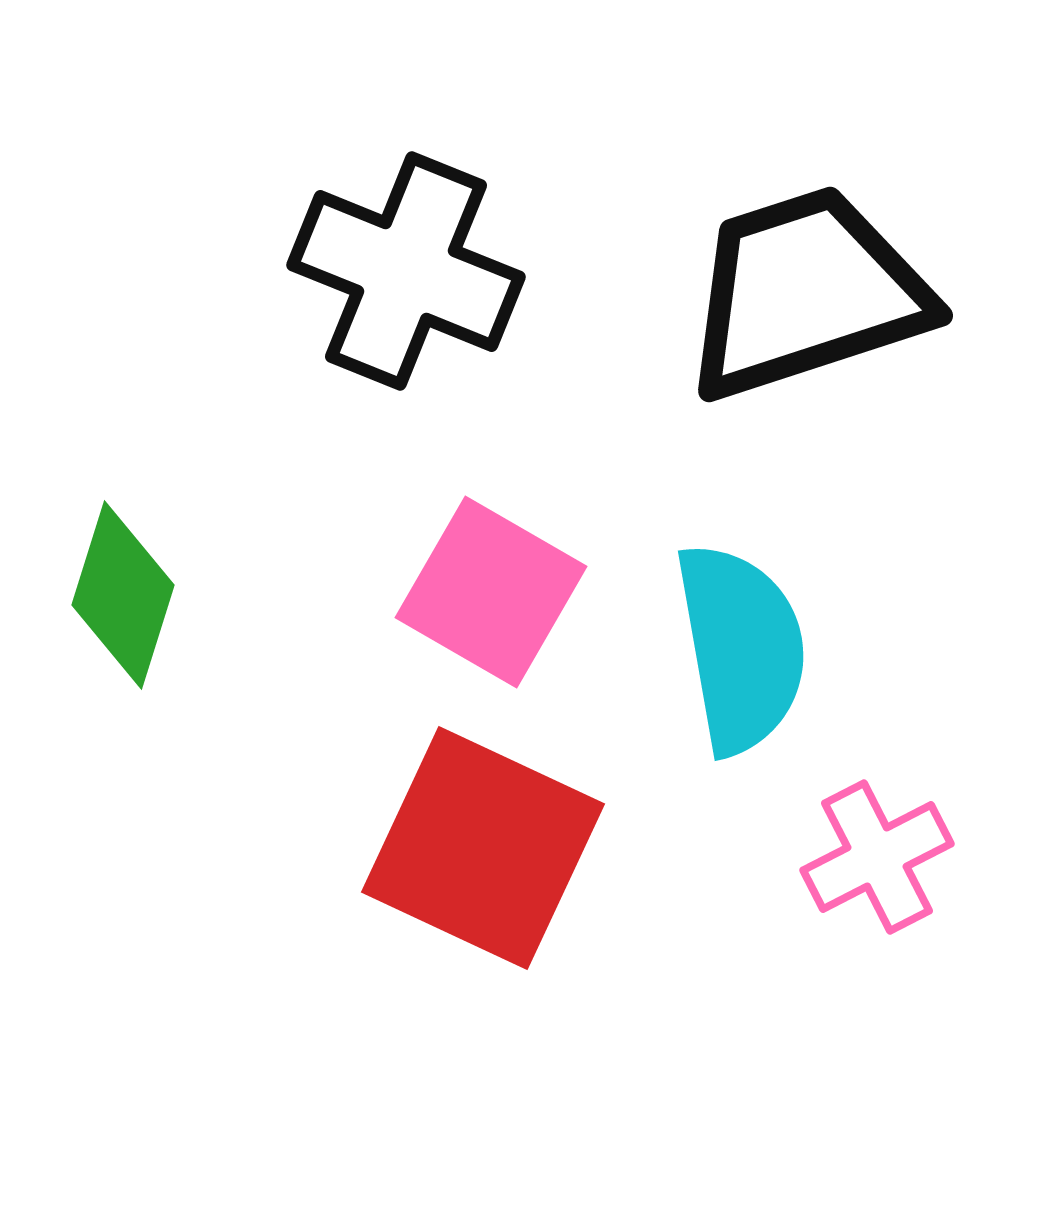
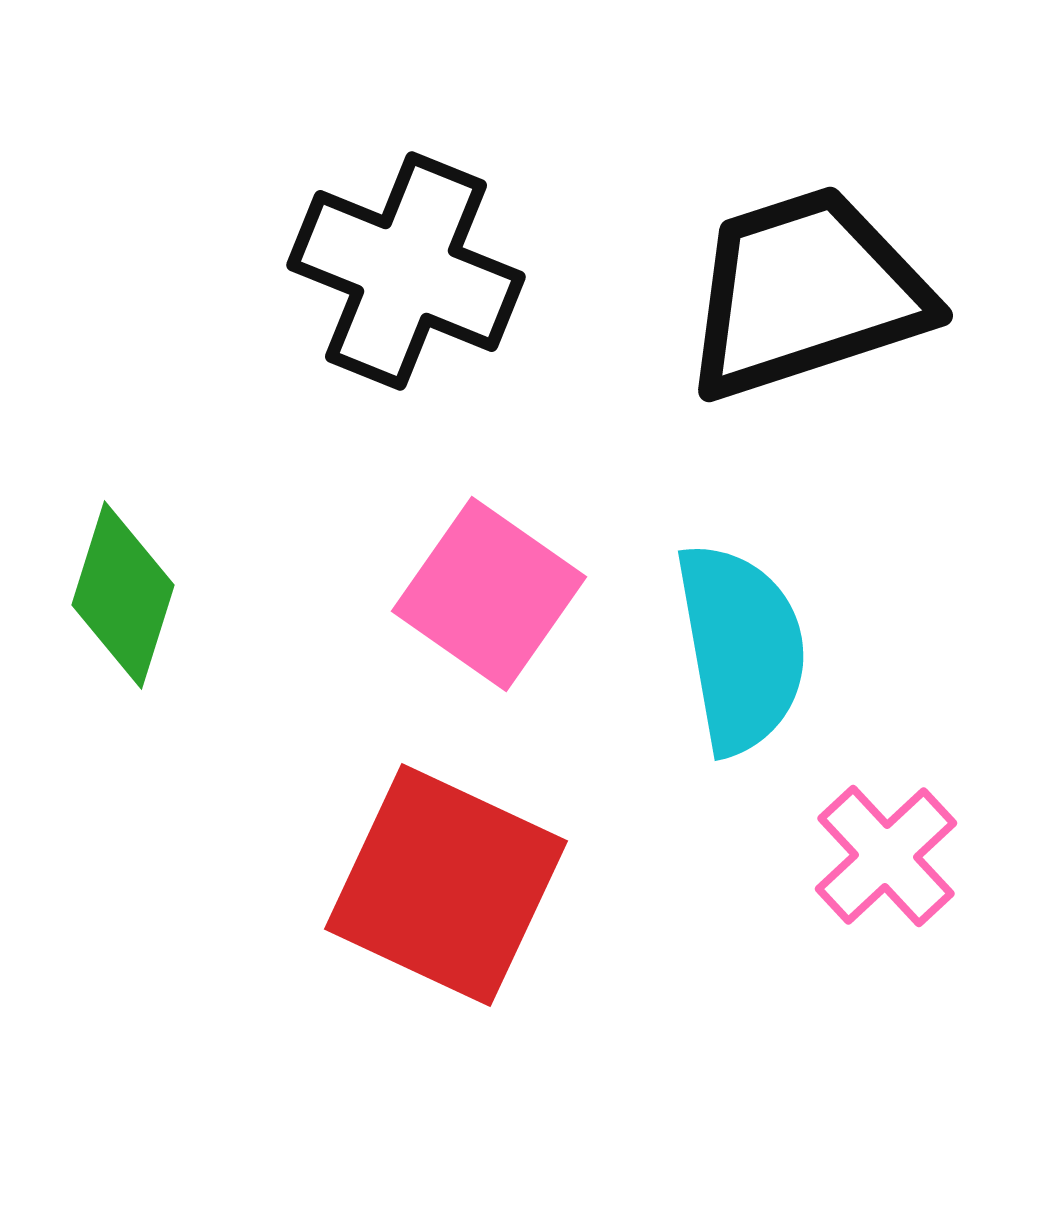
pink square: moved 2 px left, 2 px down; rotated 5 degrees clockwise
red square: moved 37 px left, 37 px down
pink cross: moved 9 px right, 1 px up; rotated 16 degrees counterclockwise
